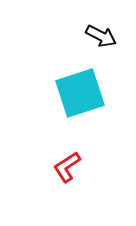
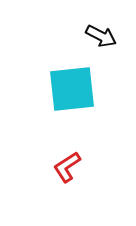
cyan square: moved 8 px left, 4 px up; rotated 12 degrees clockwise
